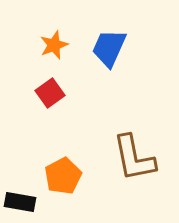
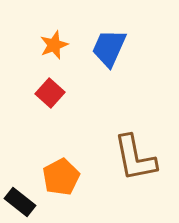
red square: rotated 12 degrees counterclockwise
brown L-shape: moved 1 px right
orange pentagon: moved 2 px left, 1 px down
black rectangle: rotated 28 degrees clockwise
